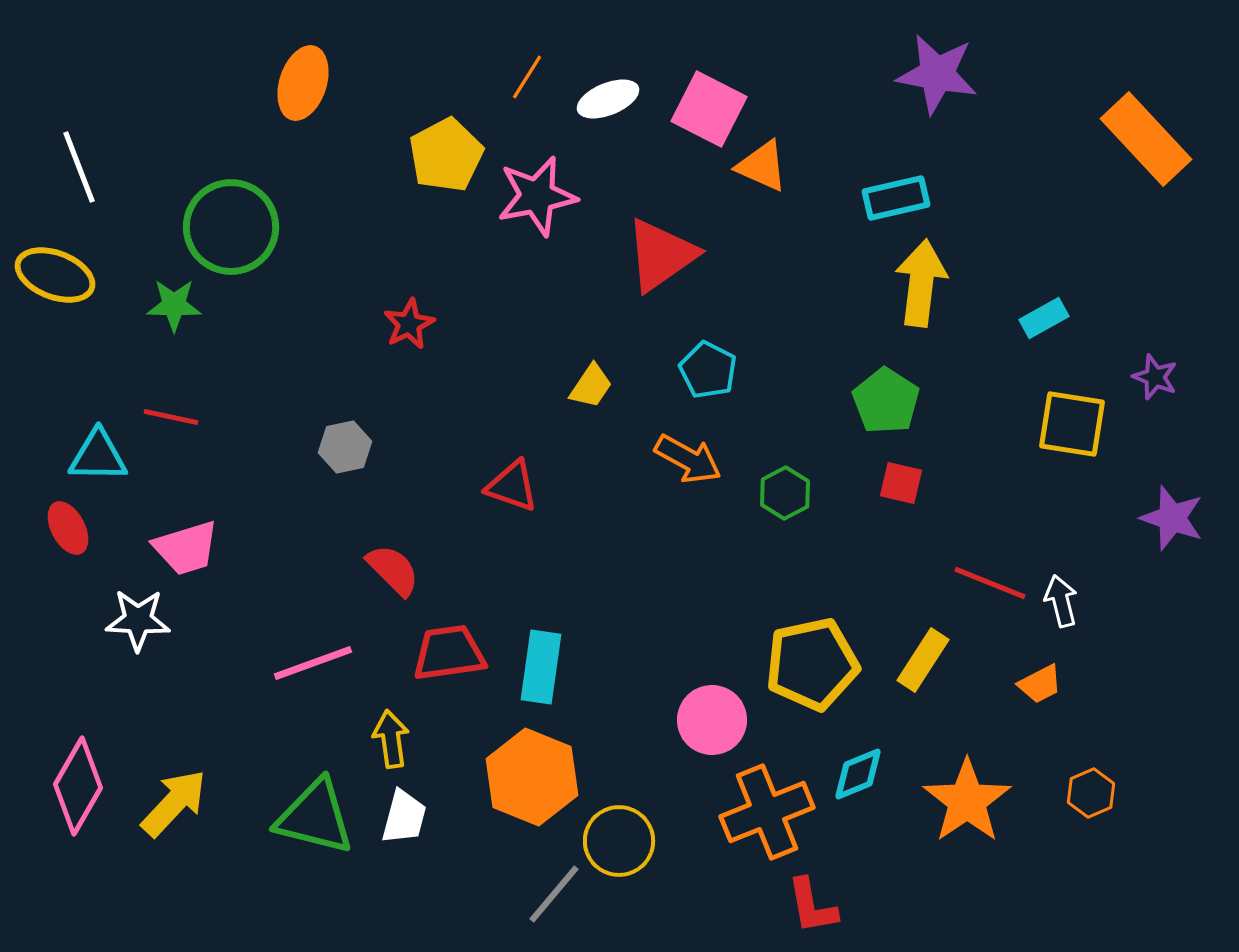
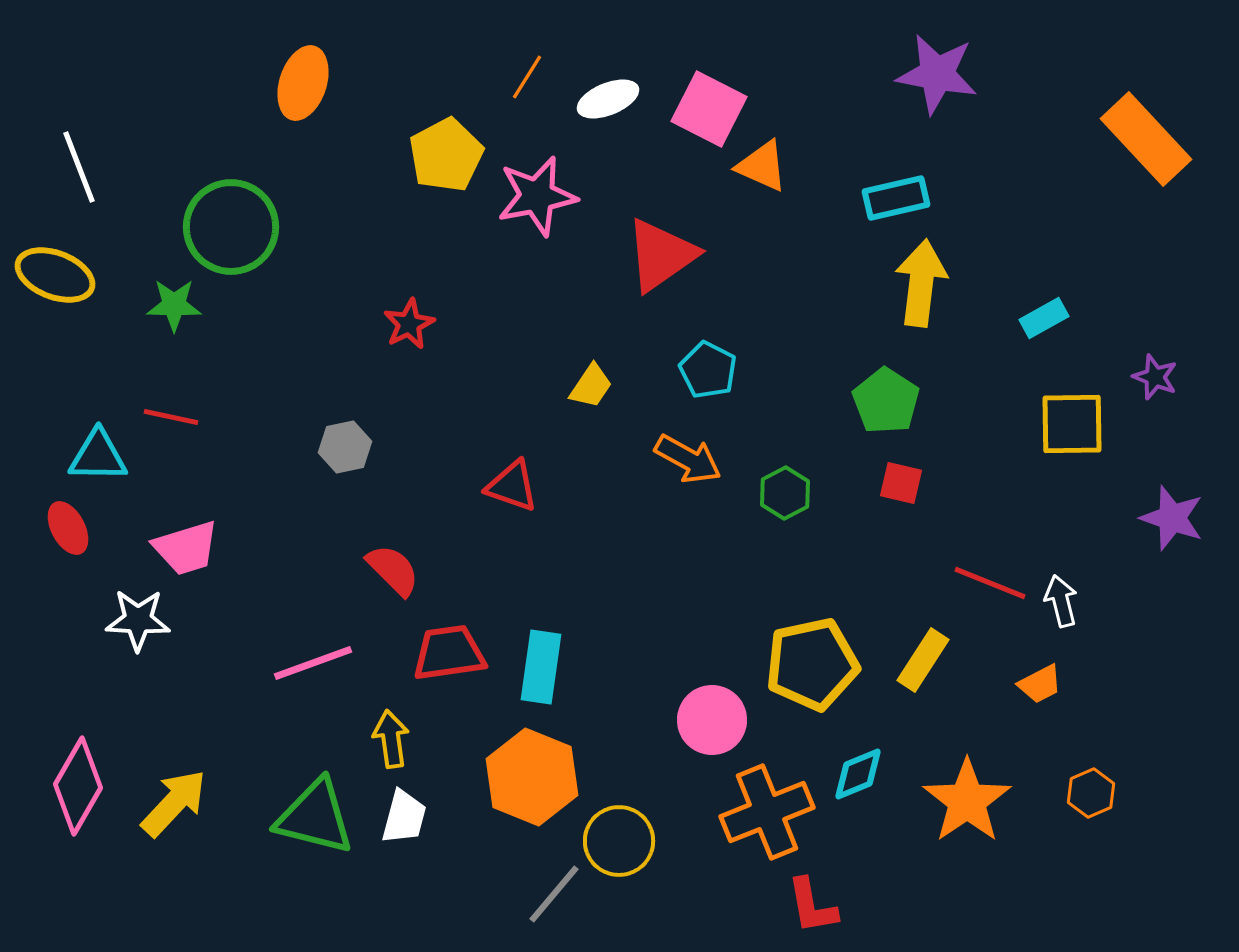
yellow square at (1072, 424): rotated 10 degrees counterclockwise
